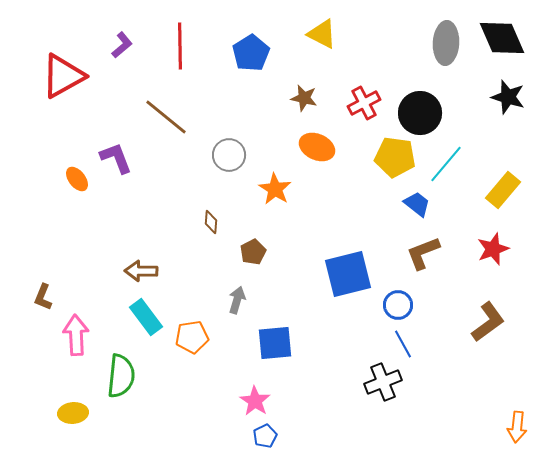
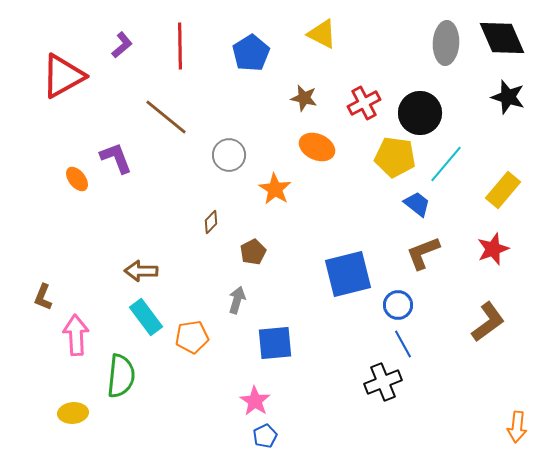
brown diamond at (211, 222): rotated 40 degrees clockwise
